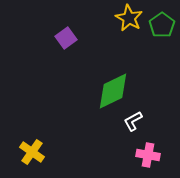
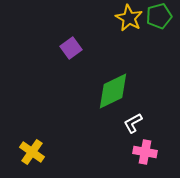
green pentagon: moved 3 px left, 9 px up; rotated 20 degrees clockwise
purple square: moved 5 px right, 10 px down
white L-shape: moved 2 px down
pink cross: moved 3 px left, 3 px up
